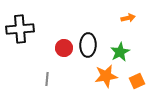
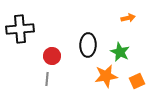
red circle: moved 12 px left, 8 px down
green star: rotated 18 degrees counterclockwise
